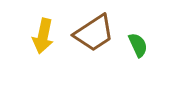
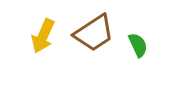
yellow arrow: rotated 12 degrees clockwise
